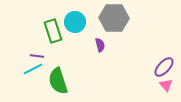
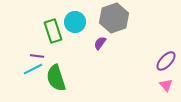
gray hexagon: rotated 20 degrees counterclockwise
purple semicircle: moved 2 px up; rotated 128 degrees counterclockwise
purple ellipse: moved 2 px right, 6 px up
green semicircle: moved 2 px left, 3 px up
